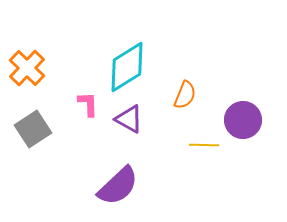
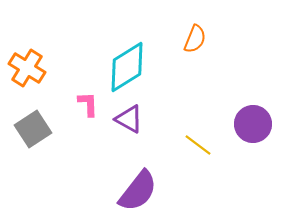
orange cross: rotated 12 degrees counterclockwise
orange semicircle: moved 10 px right, 56 px up
purple circle: moved 10 px right, 4 px down
yellow line: moved 6 px left; rotated 36 degrees clockwise
purple semicircle: moved 20 px right, 5 px down; rotated 9 degrees counterclockwise
